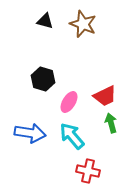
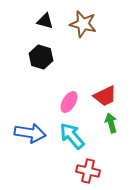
brown star: rotated 8 degrees counterclockwise
black hexagon: moved 2 px left, 22 px up
